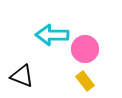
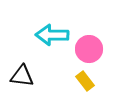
pink circle: moved 4 px right
black triangle: rotated 15 degrees counterclockwise
